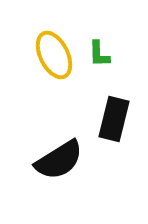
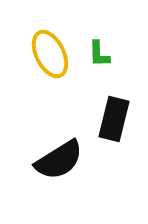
yellow ellipse: moved 4 px left, 1 px up
